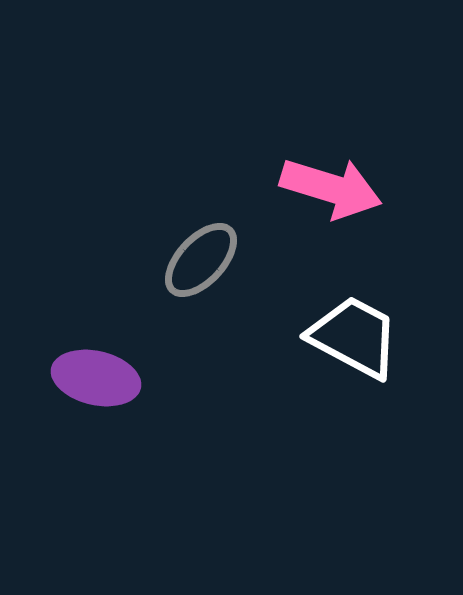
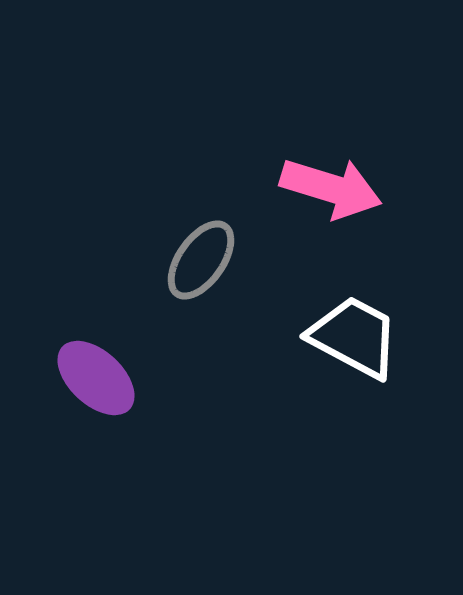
gray ellipse: rotated 8 degrees counterclockwise
purple ellipse: rotated 30 degrees clockwise
